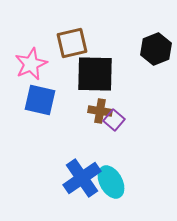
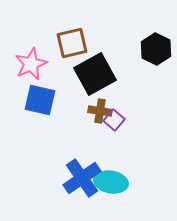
black hexagon: rotated 12 degrees counterclockwise
black square: rotated 30 degrees counterclockwise
cyan ellipse: rotated 52 degrees counterclockwise
